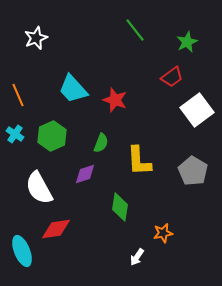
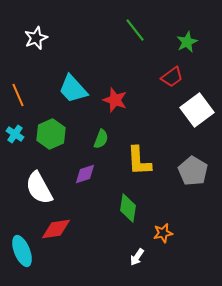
green hexagon: moved 1 px left, 2 px up
green semicircle: moved 4 px up
green diamond: moved 8 px right, 1 px down
